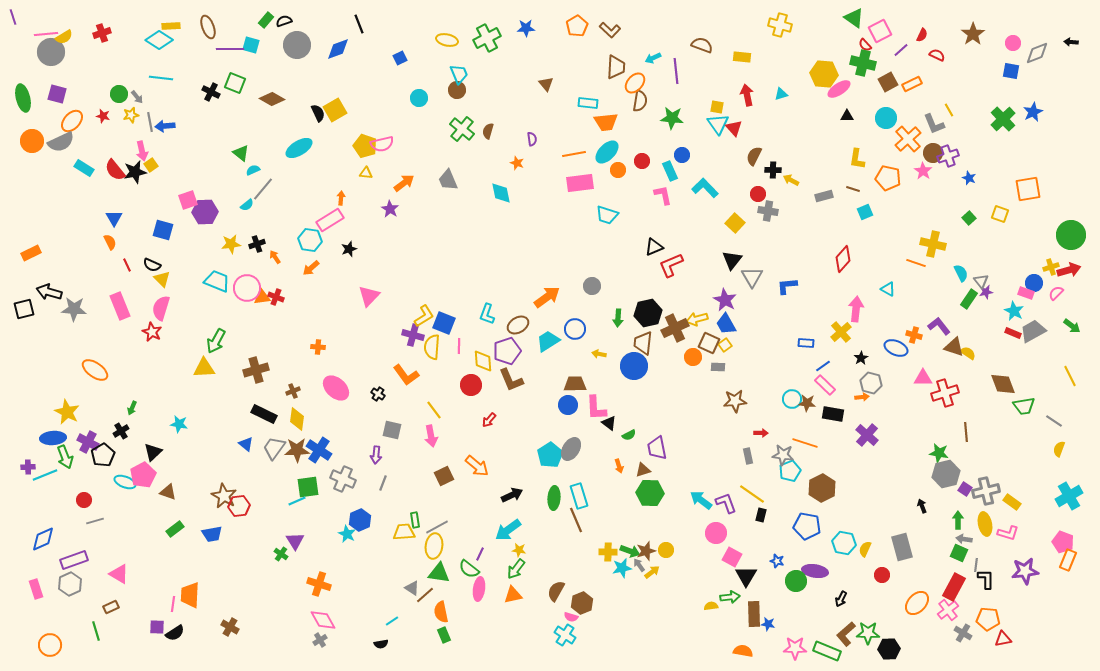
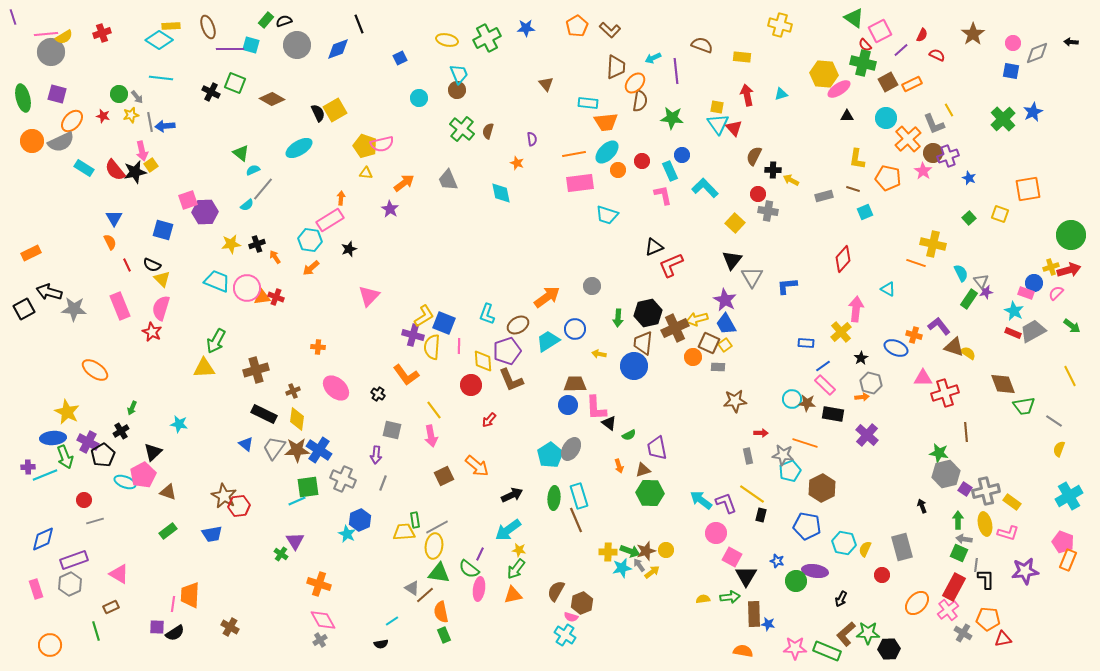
black square at (24, 309): rotated 15 degrees counterclockwise
green rectangle at (175, 529): moved 7 px left, 2 px down
yellow semicircle at (711, 606): moved 8 px left, 7 px up
